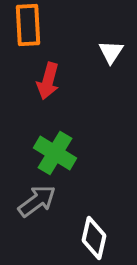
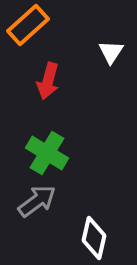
orange rectangle: rotated 51 degrees clockwise
green cross: moved 8 px left
